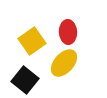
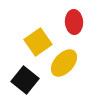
red ellipse: moved 6 px right, 10 px up
yellow square: moved 6 px right, 1 px down
